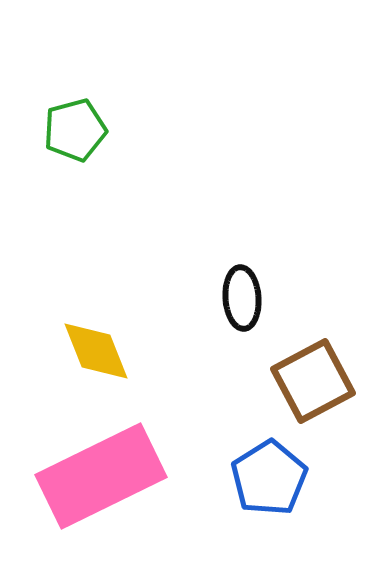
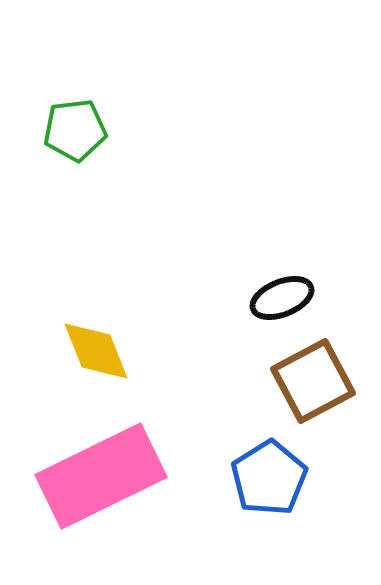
green pentagon: rotated 8 degrees clockwise
black ellipse: moved 40 px right; rotated 72 degrees clockwise
